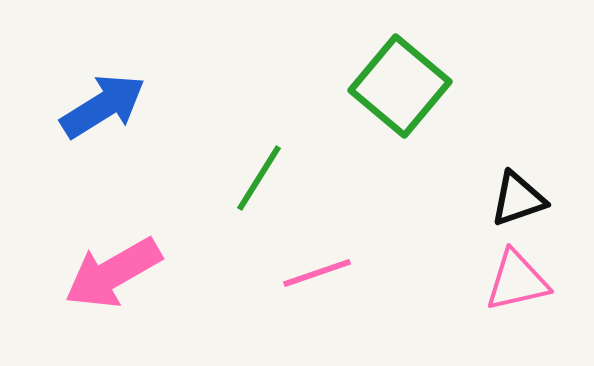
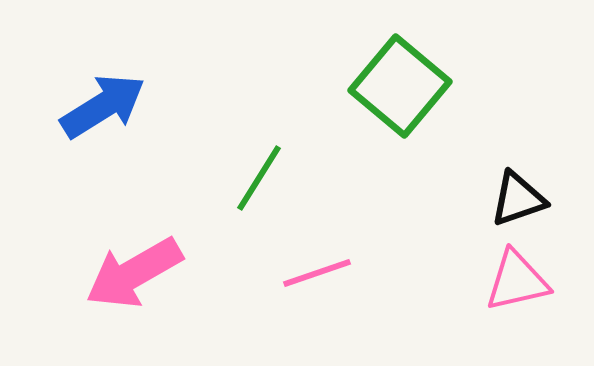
pink arrow: moved 21 px right
